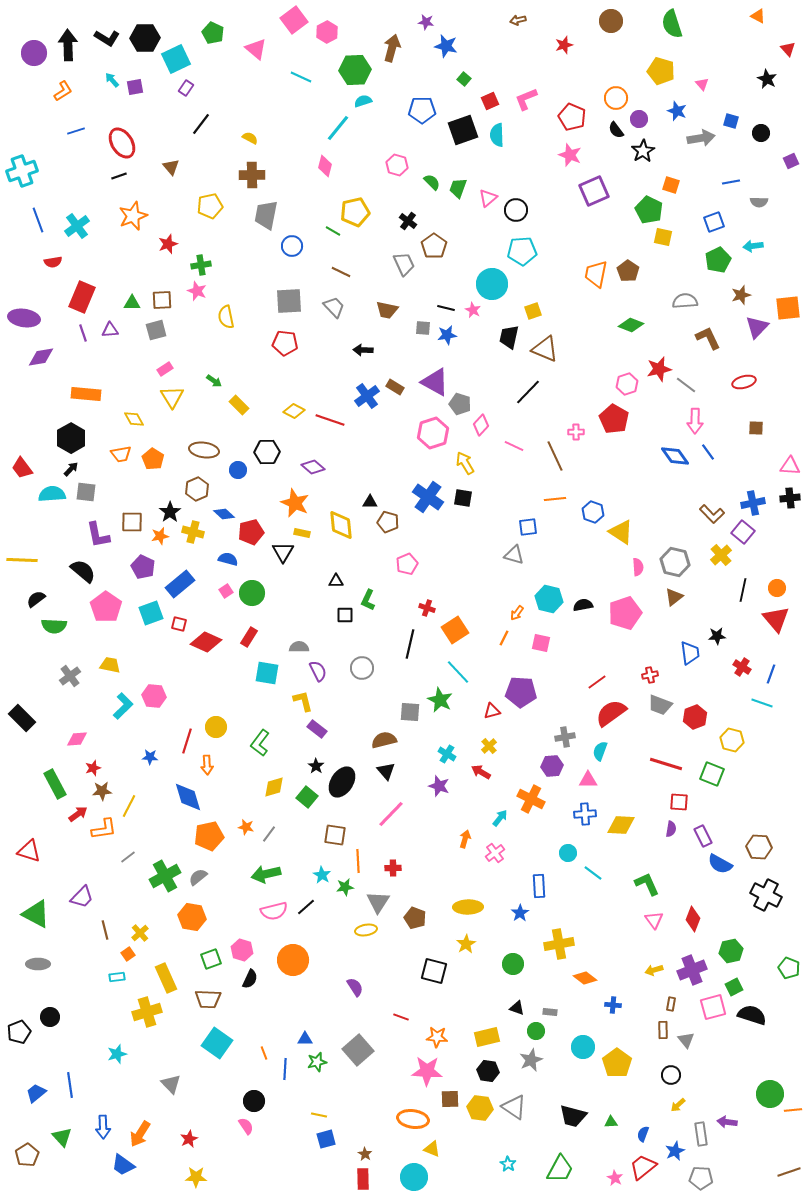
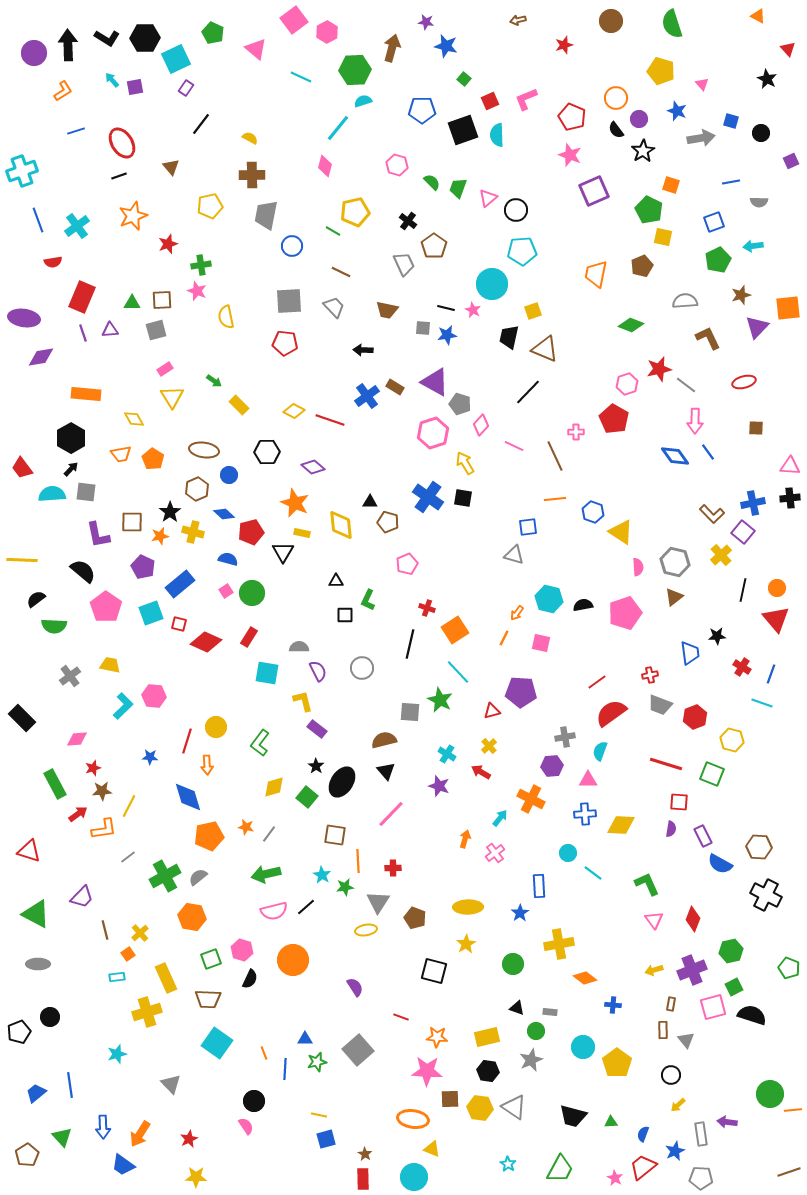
brown pentagon at (628, 271): moved 14 px right, 5 px up; rotated 15 degrees clockwise
blue circle at (238, 470): moved 9 px left, 5 px down
